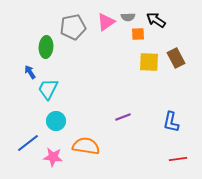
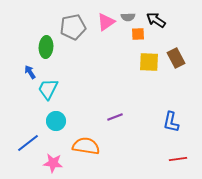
purple line: moved 8 px left
pink star: moved 6 px down
